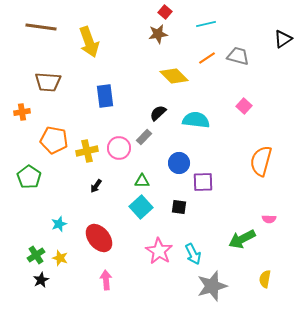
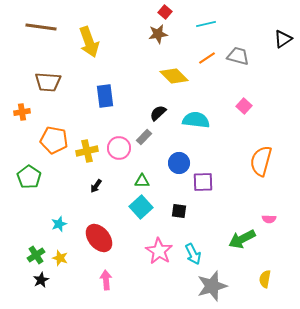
black square: moved 4 px down
